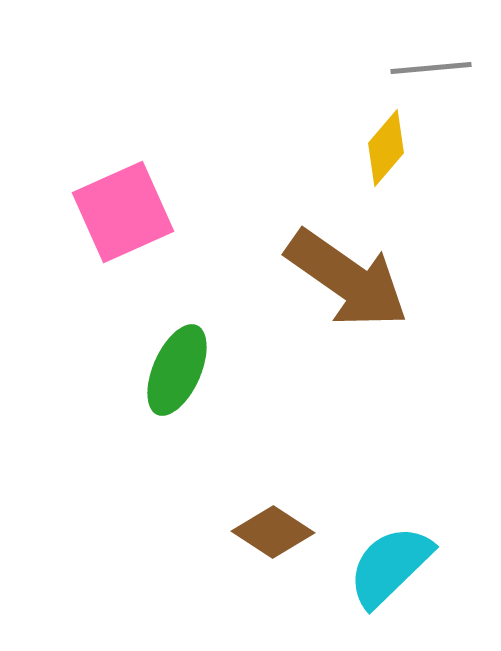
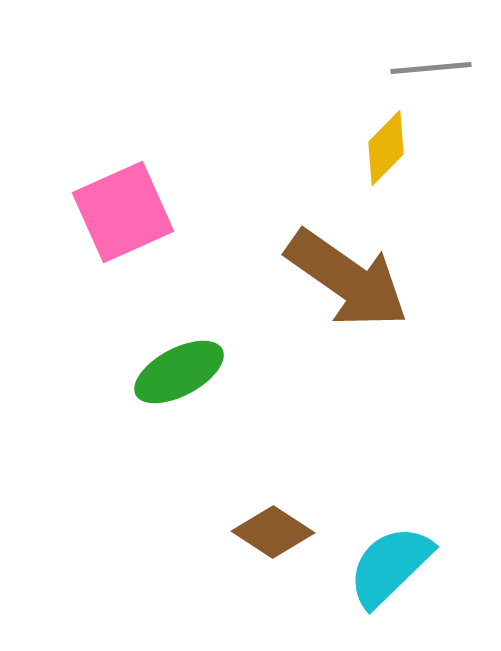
yellow diamond: rotated 4 degrees clockwise
green ellipse: moved 2 px right, 2 px down; rotated 38 degrees clockwise
